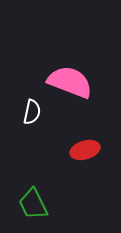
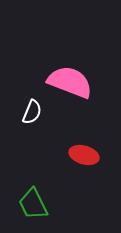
white semicircle: rotated 10 degrees clockwise
red ellipse: moved 1 px left, 5 px down; rotated 32 degrees clockwise
